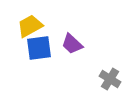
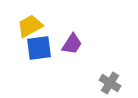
purple trapezoid: rotated 100 degrees counterclockwise
gray cross: moved 4 px down
